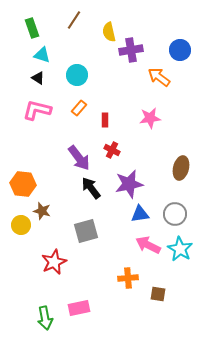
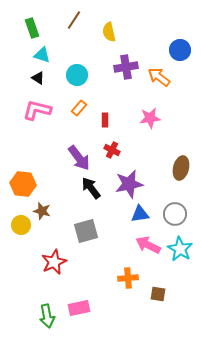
purple cross: moved 5 px left, 17 px down
green arrow: moved 2 px right, 2 px up
